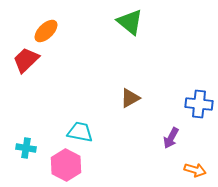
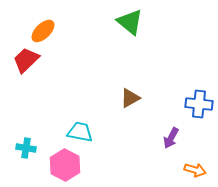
orange ellipse: moved 3 px left
pink hexagon: moved 1 px left
